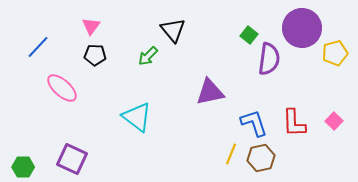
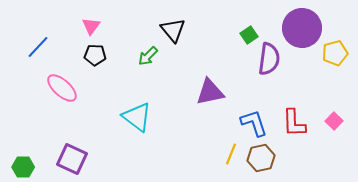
green square: rotated 18 degrees clockwise
